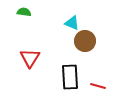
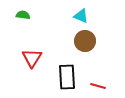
green semicircle: moved 1 px left, 3 px down
cyan triangle: moved 9 px right, 7 px up
red triangle: moved 2 px right
black rectangle: moved 3 px left
